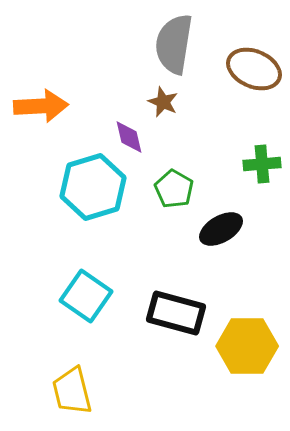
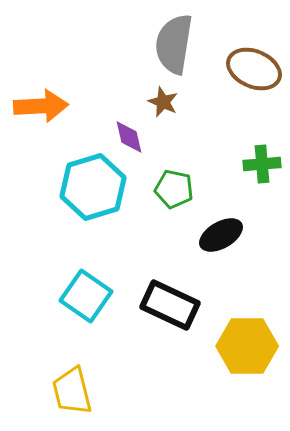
green pentagon: rotated 18 degrees counterclockwise
black ellipse: moved 6 px down
black rectangle: moved 6 px left, 8 px up; rotated 10 degrees clockwise
